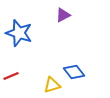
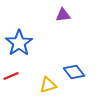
purple triangle: rotated 21 degrees clockwise
blue star: moved 10 px down; rotated 20 degrees clockwise
yellow triangle: moved 4 px left
